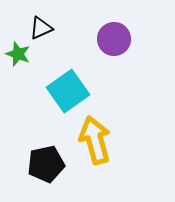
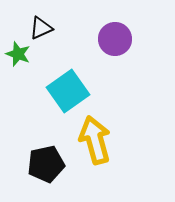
purple circle: moved 1 px right
